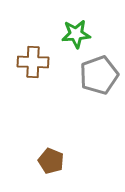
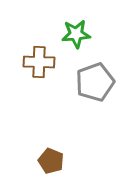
brown cross: moved 6 px right
gray pentagon: moved 4 px left, 7 px down
